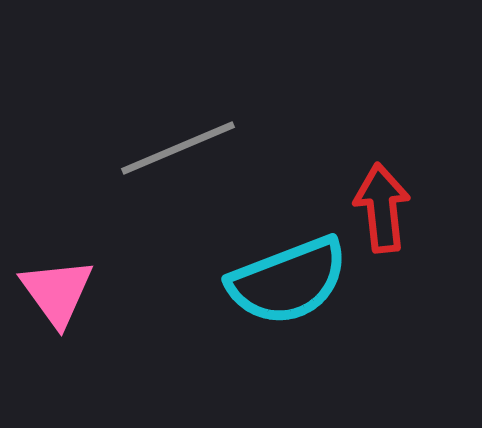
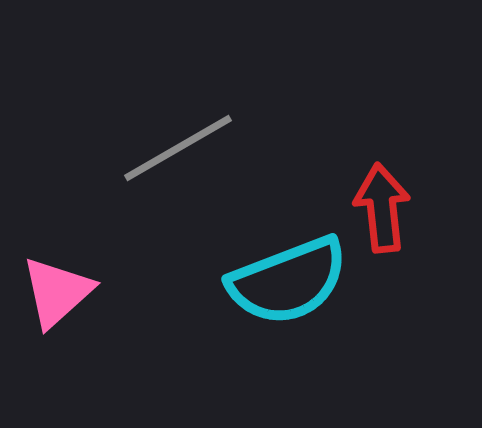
gray line: rotated 7 degrees counterclockwise
pink triangle: rotated 24 degrees clockwise
